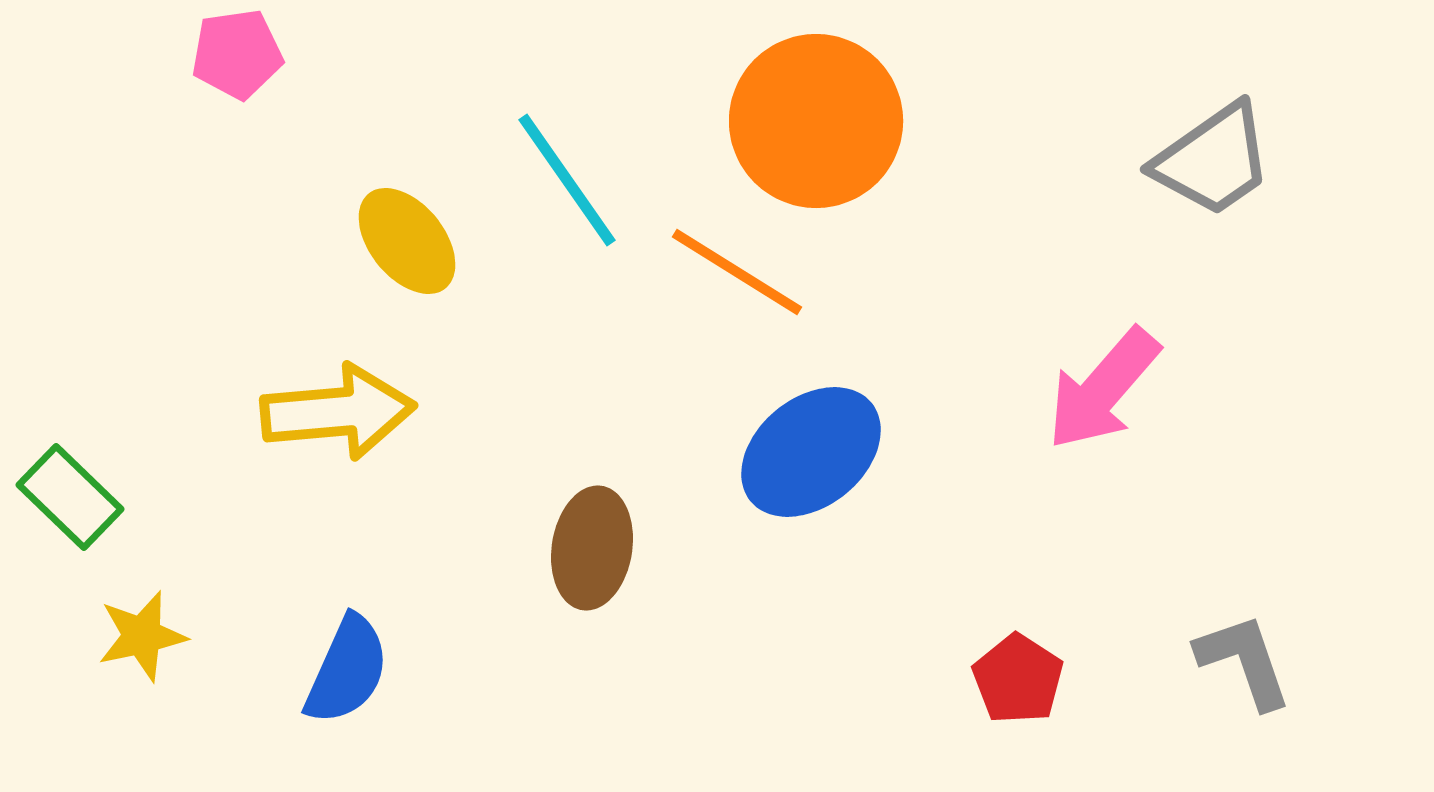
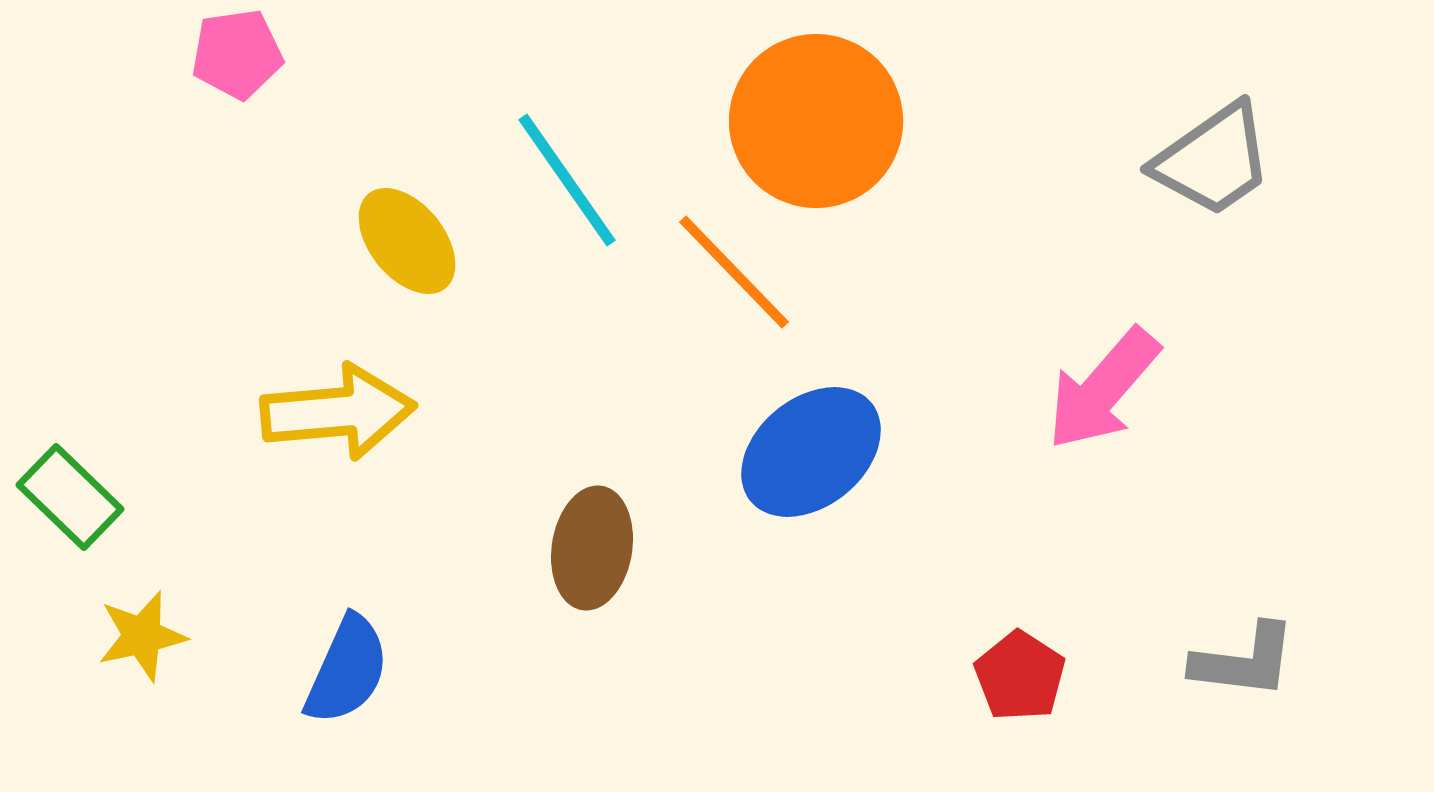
orange line: moved 3 px left; rotated 14 degrees clockwise
gray L-shape: rotated 116 degrees clockwise
red pentagon: moved 2 px right, 3 px up
